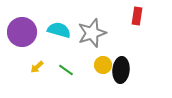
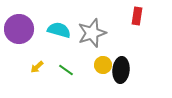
purple circle: moved 3 px left, 3 px up
